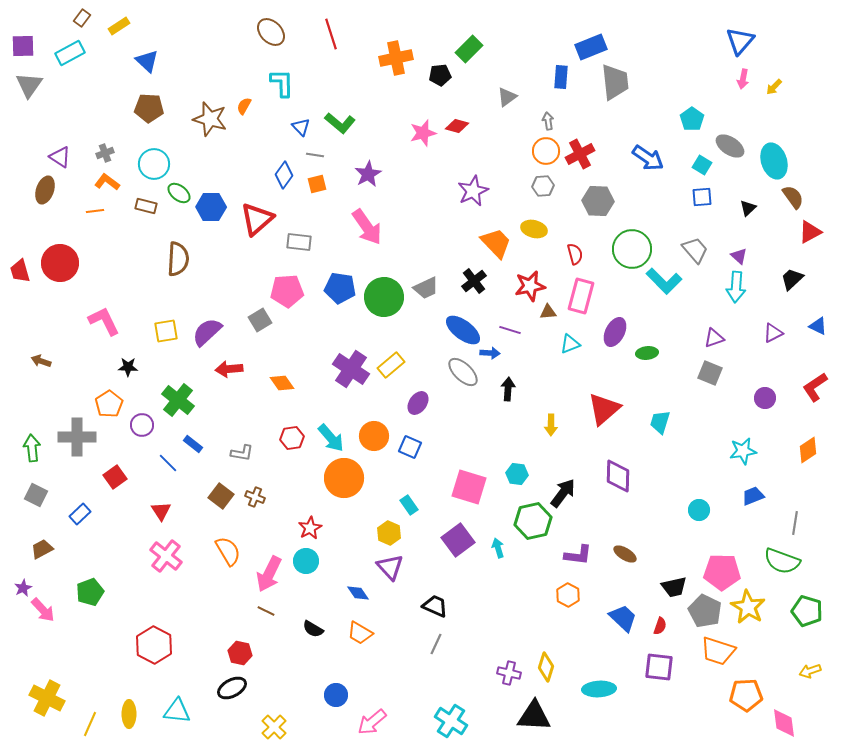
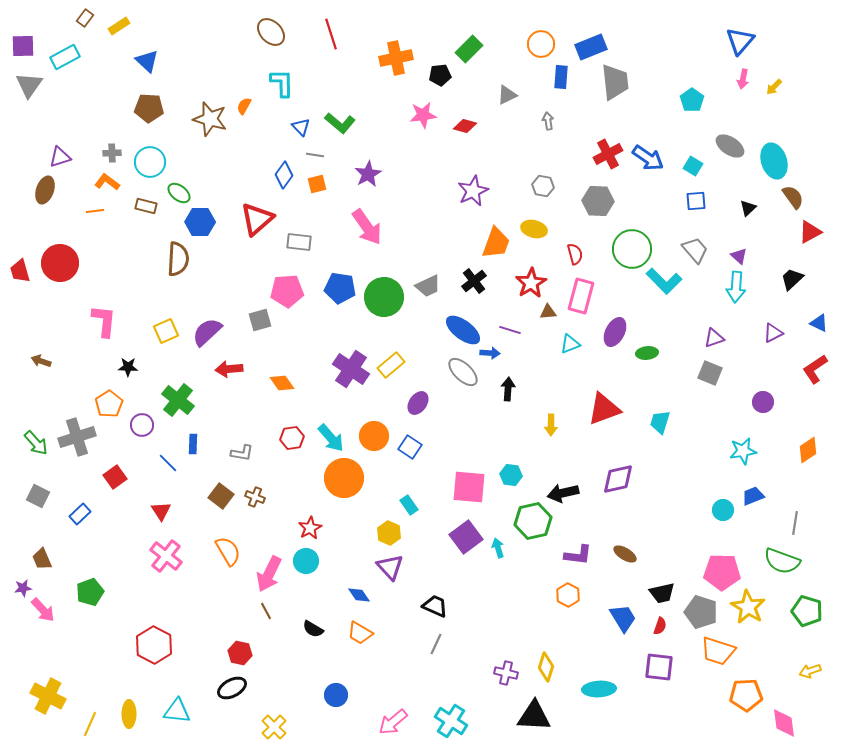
brown rectangle at (82, 18): moved 3 px right
cyan rectangle at (70, 53): moved 5 px left, 4 px down
gray triangle at (507, 97): moved 2 px up; rotated 10 degrees clockwise
cyan pentagon at (692, 119): moved 19 px up
red diamond at (457, 126): moved 8 px right
pink star at (423, 133): moved 18 px up; rotated 8 degrees clockwise
orange circle at (546, 151): moved 5 px left, 107 px up
gray cross at (105, 153): moved 7 px right; rotated 18 degrees clockwise
red cross at (580, 154): moved 28 px right
purple triangle at (60, 157): rotated 50 degrees counterclockwise
cyan circle at (154, 164): moved 4 px left, 2 px up
cyan square at (702, 165): moved 9 px left, 1 px down
gray hexagon at (543, 186): rotated 15 degrees clockwise
blue square at (702, 197): moved 6 px left, 4 px down
blue hexagon at (211, 207): moved 11 px left, 15 px down
orange trapezoid at (496, 243): rotated 64 degrees clockwise
red star at (530, 286): moved 1 px right, 3 px up; rotated 20 degrees counterclockwise
gray trapezoid at (426, 288): moved 2 px right, 2 px up
gray square at (260, 320): rotated 15 degrees clockwise
pink L-shape at (104, 321): rotated 32 degrees clockwise
blue triangle at (818, 326): moved 1 px right, 3 px up
yellow square at (166, 331): rotated 15 degrees counterclockwise
red L-shape at (815, 387): moved 18 px up
purple circle at (765, 398): moved 2 px left, 4 px down
red triangle at (604, 409): rotated 21 degrees clockwise
gray cross at (77, 437): rotated 18 degrees counterclockwise
blue rectangle at (193, 444): rotated 54 degrees clockwise
blue square at (410, 447): rotated 10 degrees clockwise
green arrow at (32, 448): moved 4 px right, 5 px up; rotated 144 degrees clockwise
cyan hexagon at (517, 474): moved 6 px left, 1 px down
purple diamond at (618, 476): moved 3 px down; rotated 76 degrees clockwise
pink square at (469, 487): rotated 12 degrees counterclockwise
black arrow at (563, 493): rotated 140 degrees counterclockwise
gray square at (36, 495): moved 2 px right, 1 px down
cyan circle at (699, 510): moved 24 px right
purple square at (458, 540): moved 8 px right, 3 px up
brown trapezoid at (42, 549): moved 10 px down; rotated 85 degrees counterclockwise
black trapezoid at (674, 587): moved 12 px left, 6 px down
purple star at (23, 588): rotated 18 degrees clockwise
blue diamond at (358, 593): moved 1 px right, 2 px down
brown line at (266, 611): rotated 36 degrees clockwise
gray pentagon at (705, 611): moved 4 px left, 1 px down; rotated 8 degrees counterclockwise
blue trapezoid at (623, 618): rotated 16 degrees clockwise
purple cross at (509, 673): moved 3 px left
yellow cross at (47, 698): moved 1 px right, 2 px up
pink arrow at (372, 722): moved 21 px right
